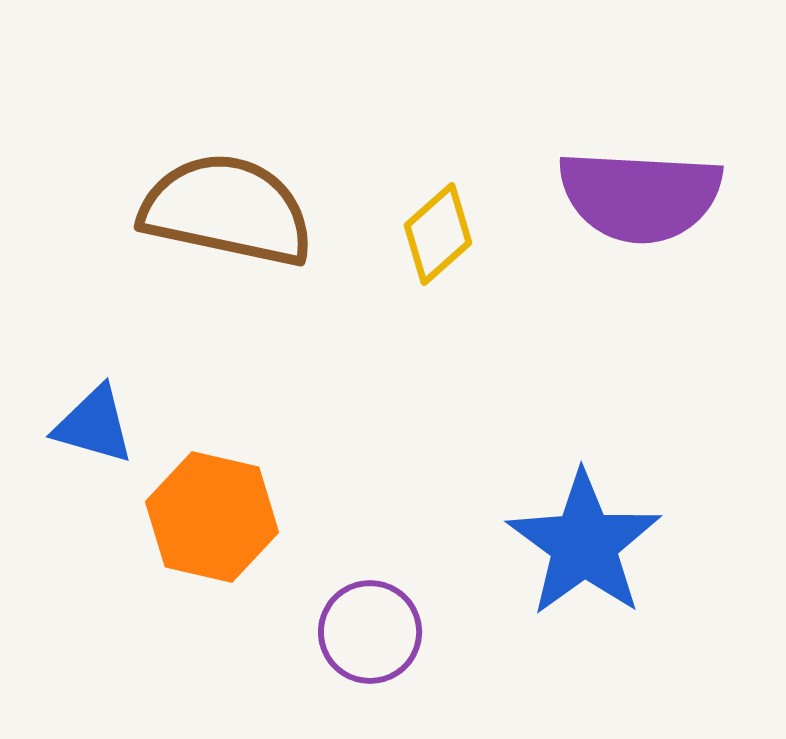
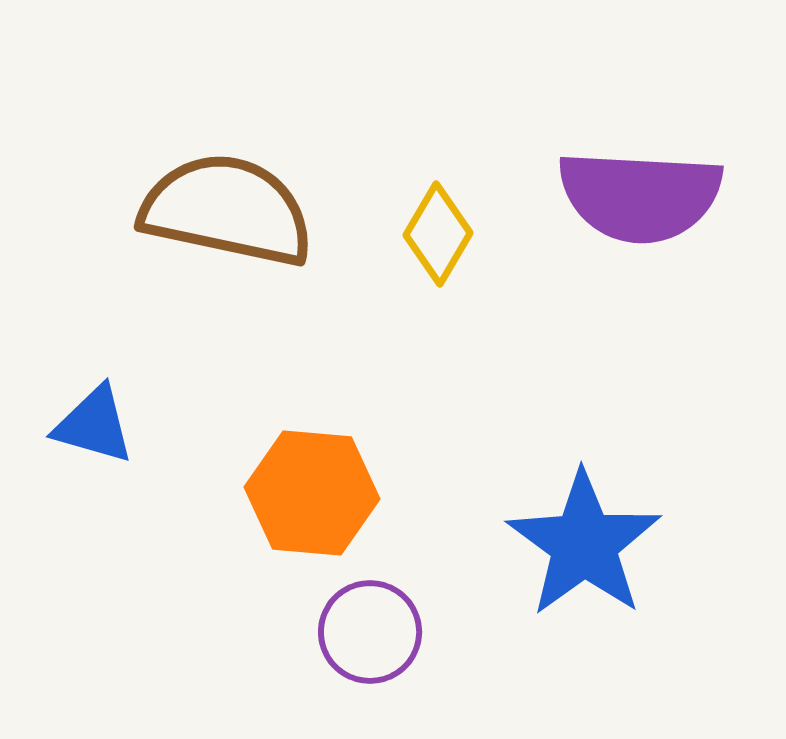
yellow diamond: rotated 18 degrees counterclockwise
orange hexagon: moved 100 px right, 24 px up; rotated 8 degrees counterclockwise
